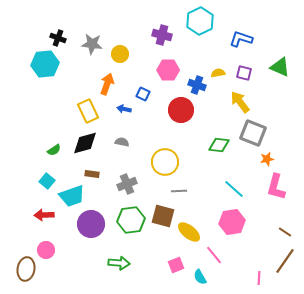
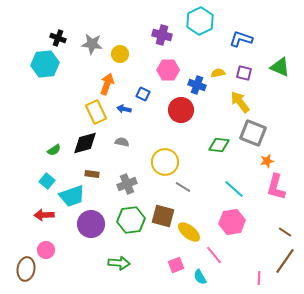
yellow rectangle at (88, 111): moved 8 px right, 1 px down
orange star at (267, 159): moved 2 px down
gray line at (179, 191): moved 4 px right, 4 px up; rotated 35 degrees clockwise
